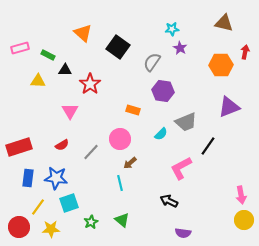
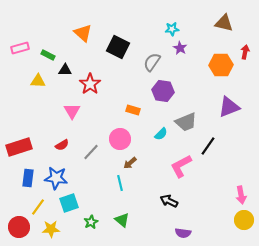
black square: rotated 10 degrees counterclockwise
pink triangle: moved 2 px right
pink L-shape: moved 2 px up
